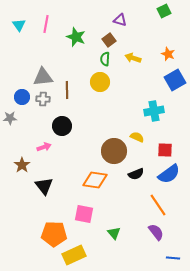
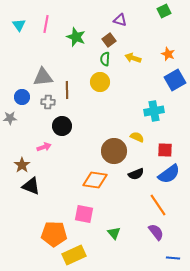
gray cross: moved 5 px right, 3 px down
black triangle: moved 13 px left; rotated 30 degrees counterclockwise
